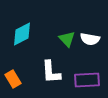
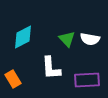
cyan diamond: moved 1 px right, 3 px down
white L-shape: moved 4 px up
